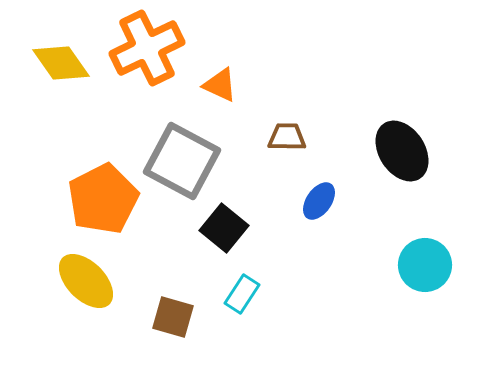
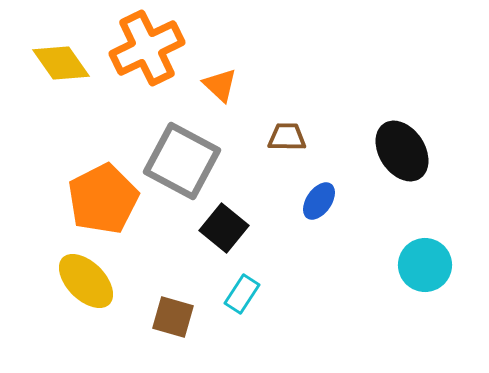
orange triangle: rotated 18 degrees clockwise
